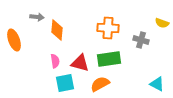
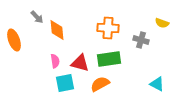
gray arrow: rotated 40 degrees clockwise
orange diamond: rotated 10 degrees counterclockwise
